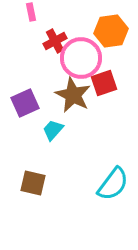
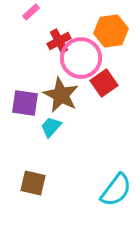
pink rectangle: rotated 60 degrees clockwise
red cross: moved 4 px right
red square: rotated 16 degrees counterclockwise
brown star: moved 12 px left
purple square: rotated 32 degrees clockwise
cyan trapezoid: moved 2 px left, 3 px up
cyan semicircle: moved 3 px right, 6 px down
